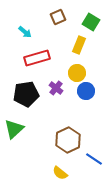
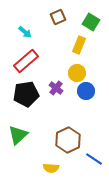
red rectangle: moved 11 px left, 3 px down; rotated 25 degrees counterclockwise
green triangle: moved 4 px right, 6 px down
yellow semicircle: moved 9 px left, 5 px up; rotated 35 degrees counterclockwise
